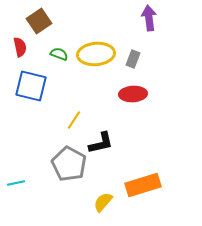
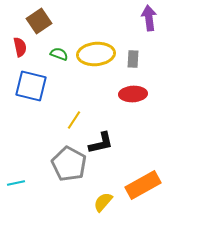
gray rectangle: rotated 18 degrees counterclockwise
orange rectangle: rotated 12 degrees counterclockwise
